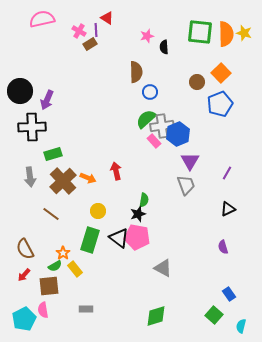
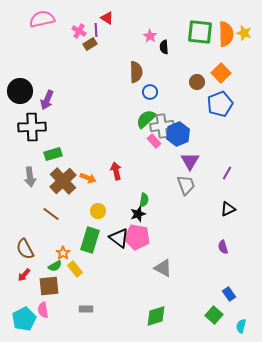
pink star at (147, 36): moved 3 px right; rotated 24 degrees counterclockwise
